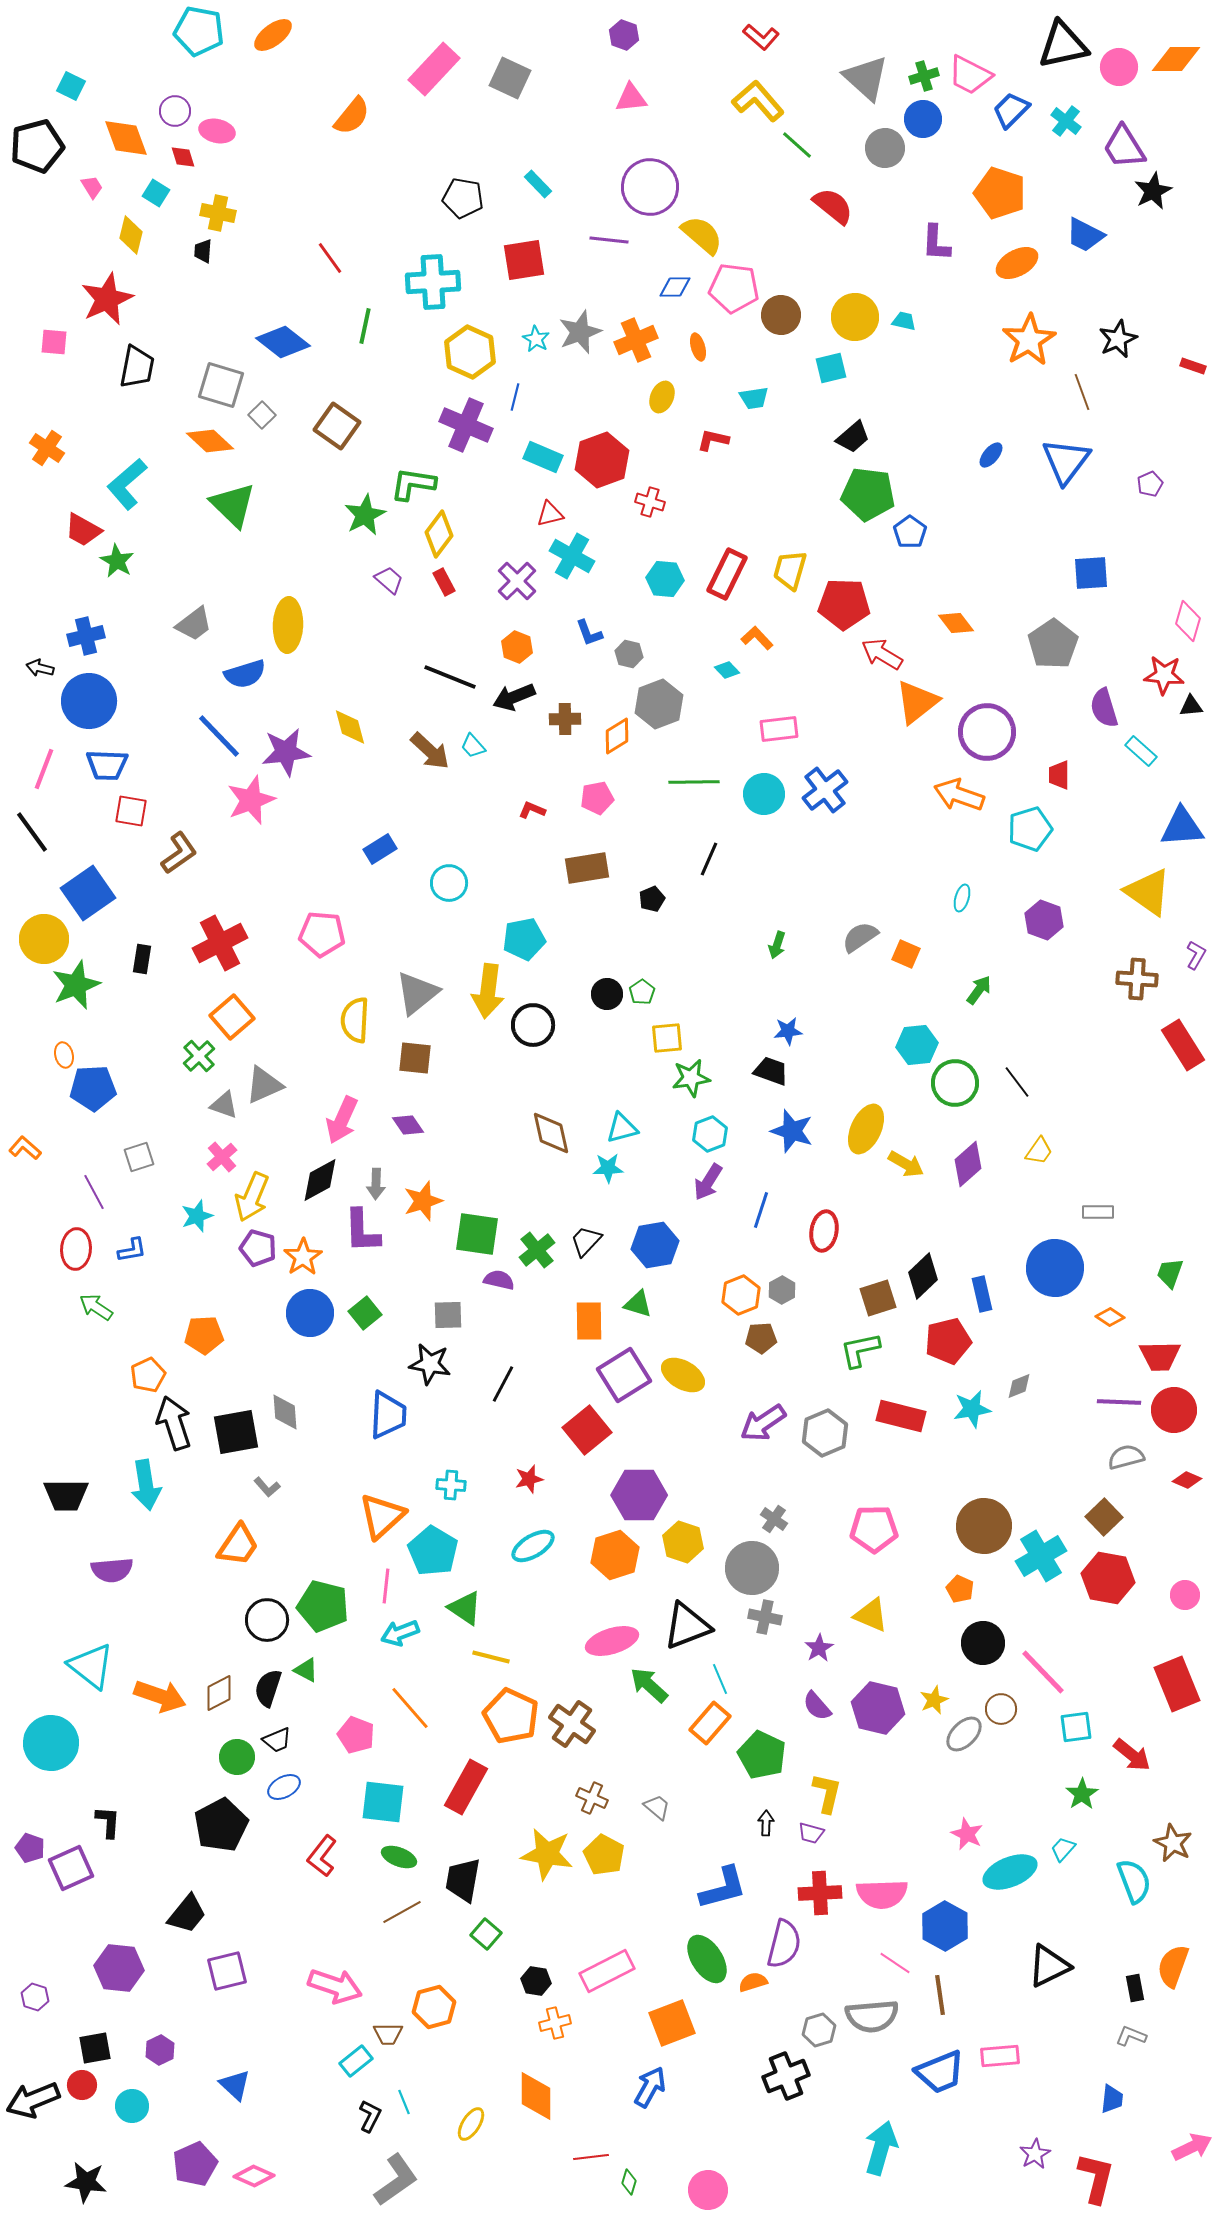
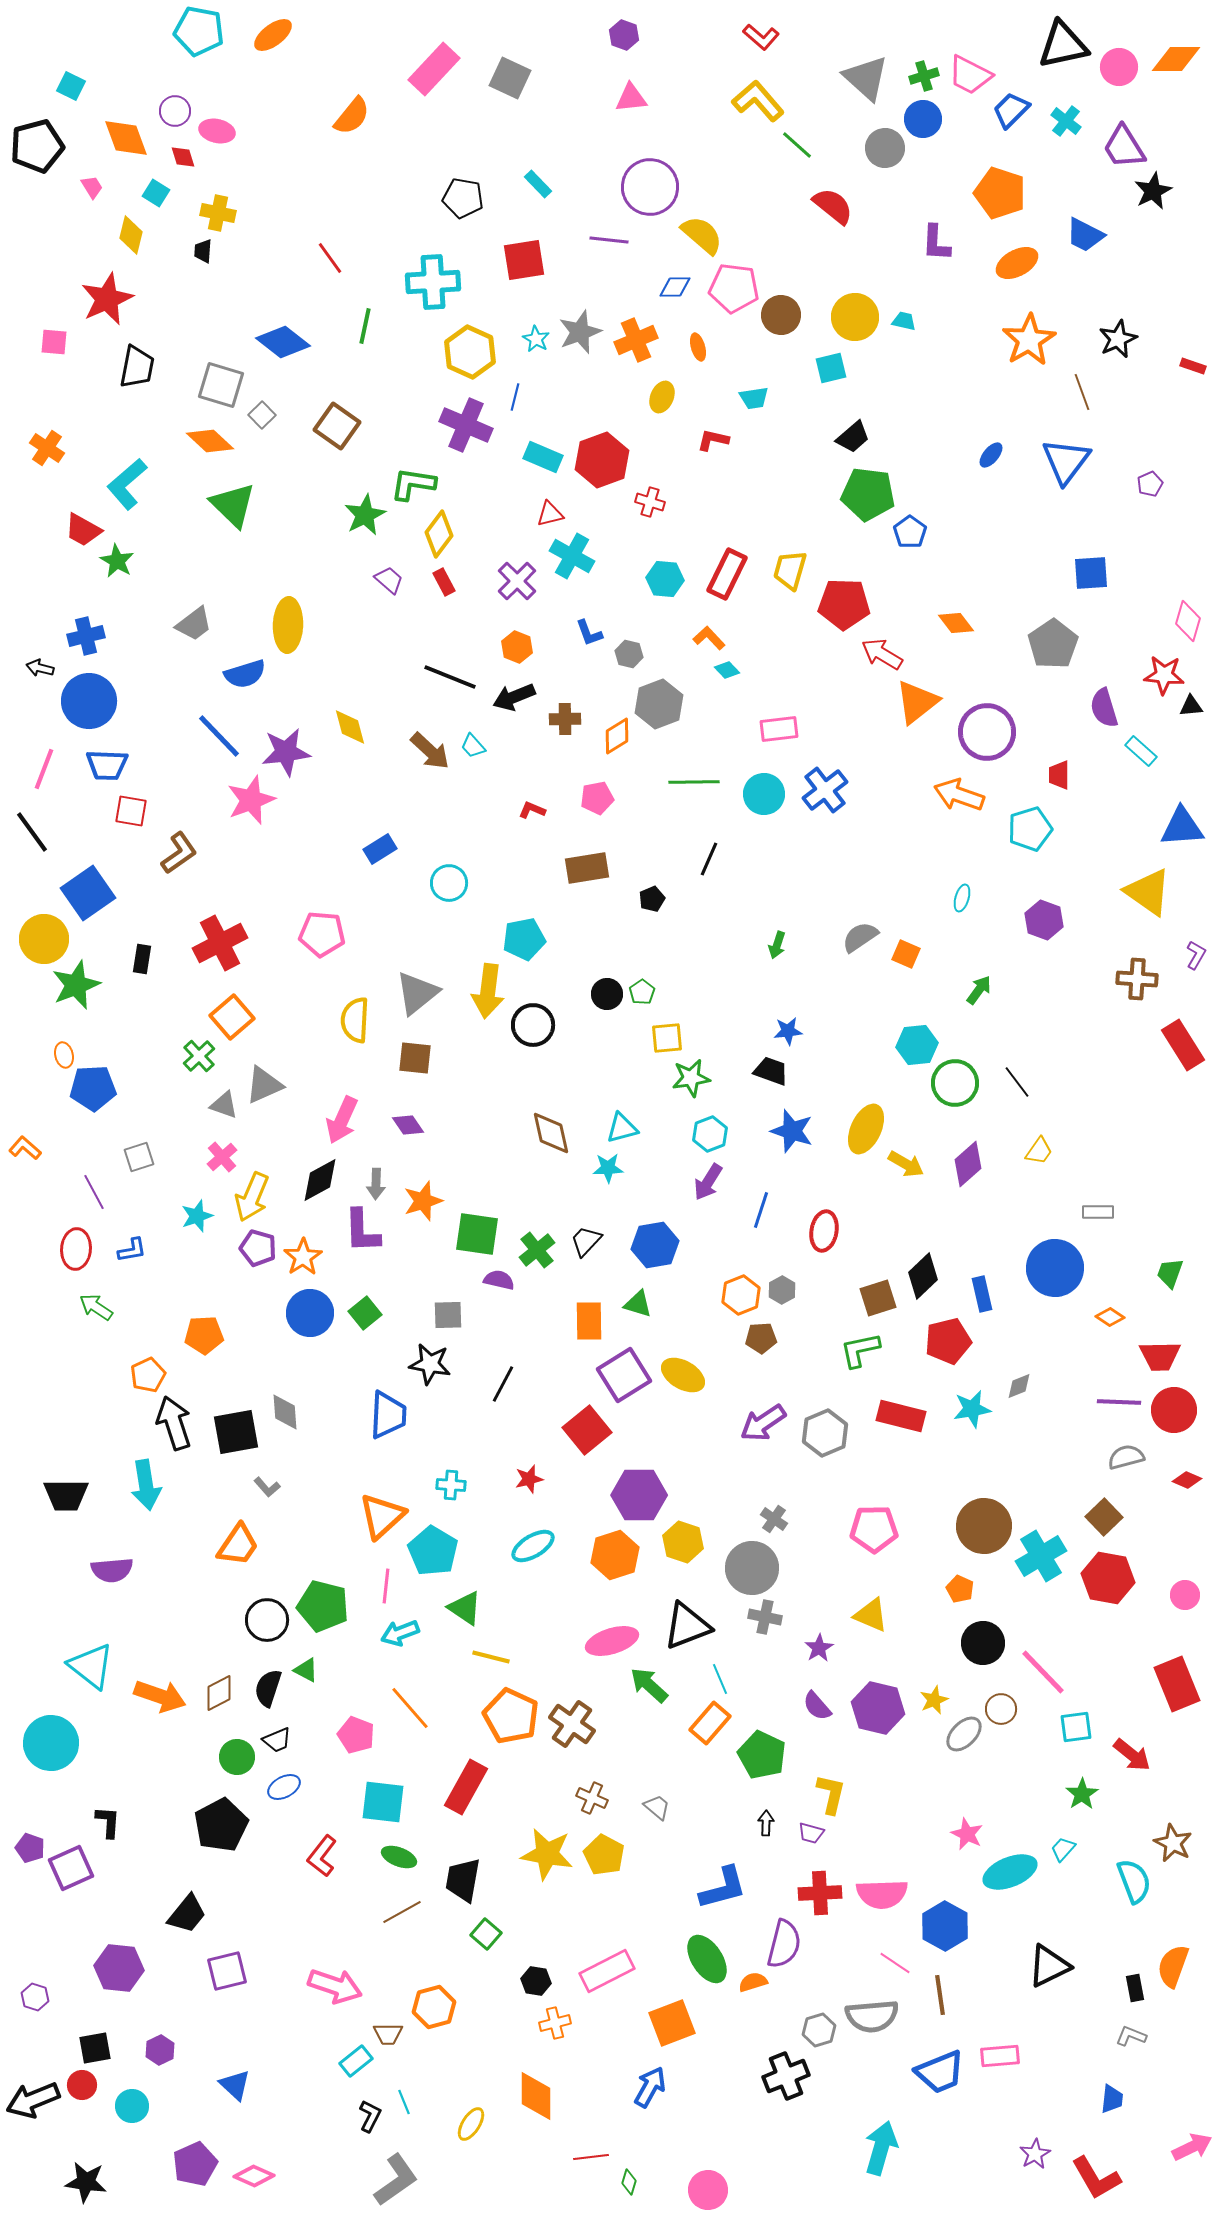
orange L-shape at (757, 638): moved 48 px left
yellow L-shape at (827, 1793): moved 4 px right, 1 px down
red L-shape at (1096, 2178): rotated 136 degrees clockwise
